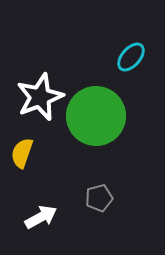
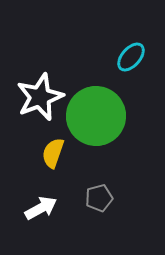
yellow semicircle: moved 31 px right
white arrow: moved 9 px up
